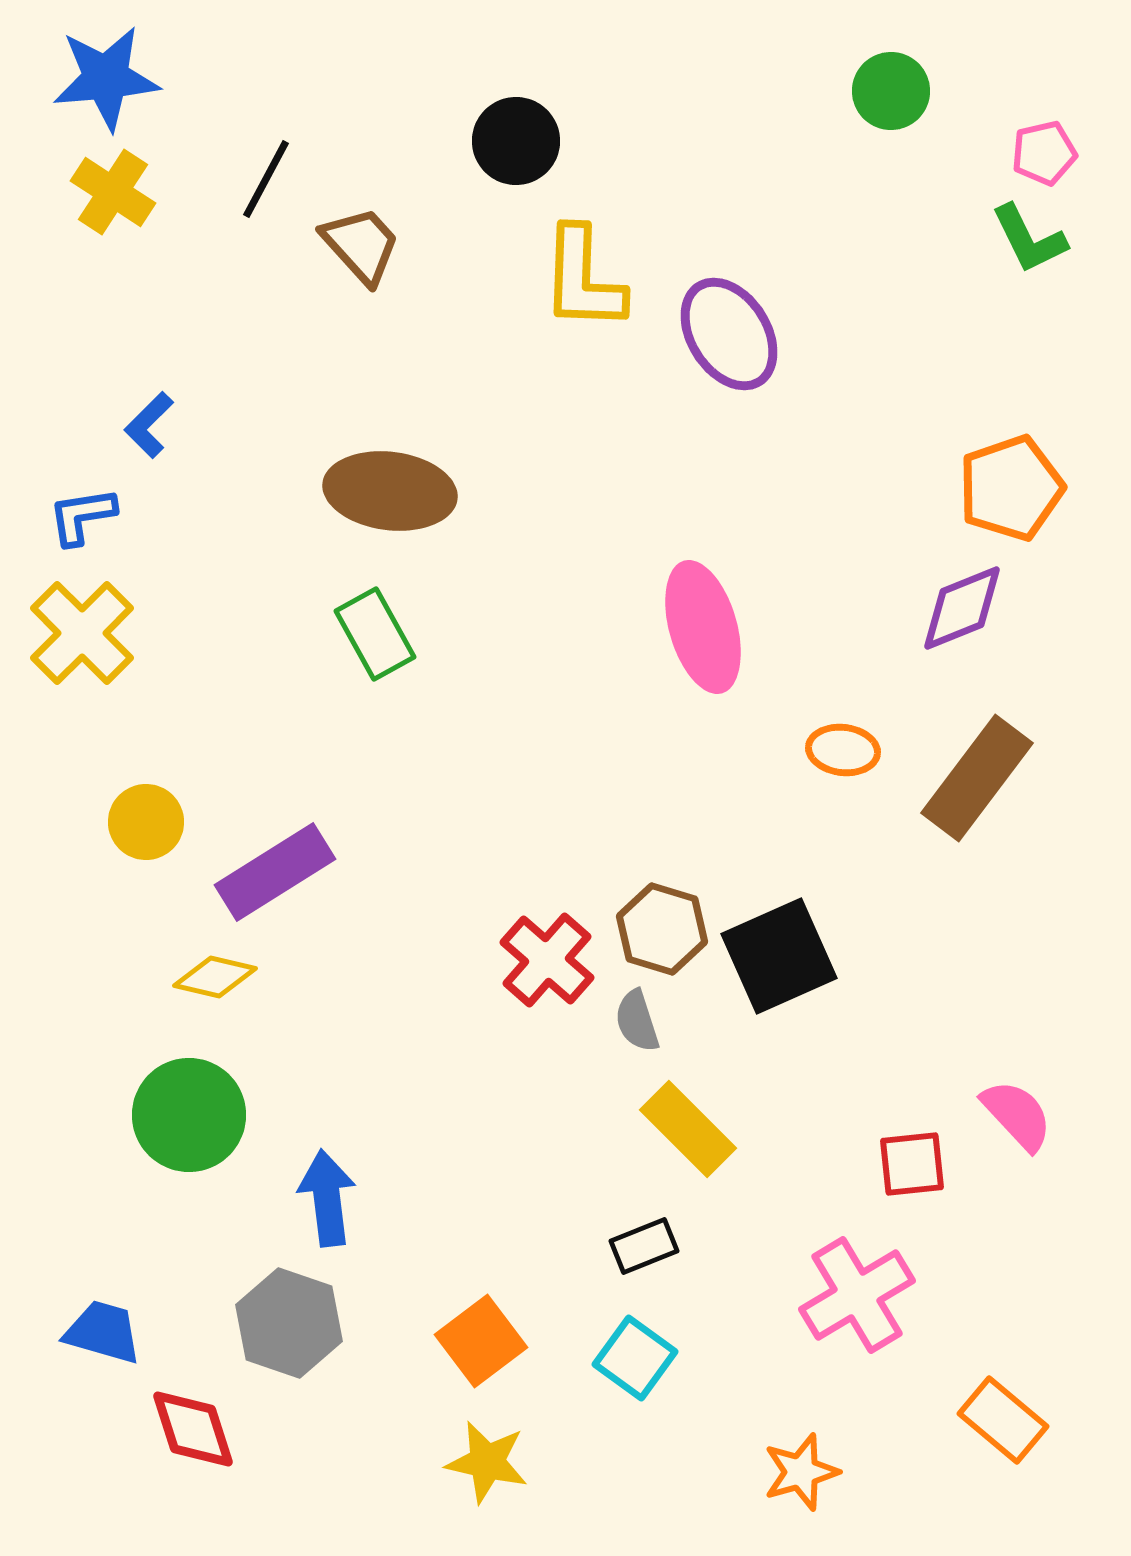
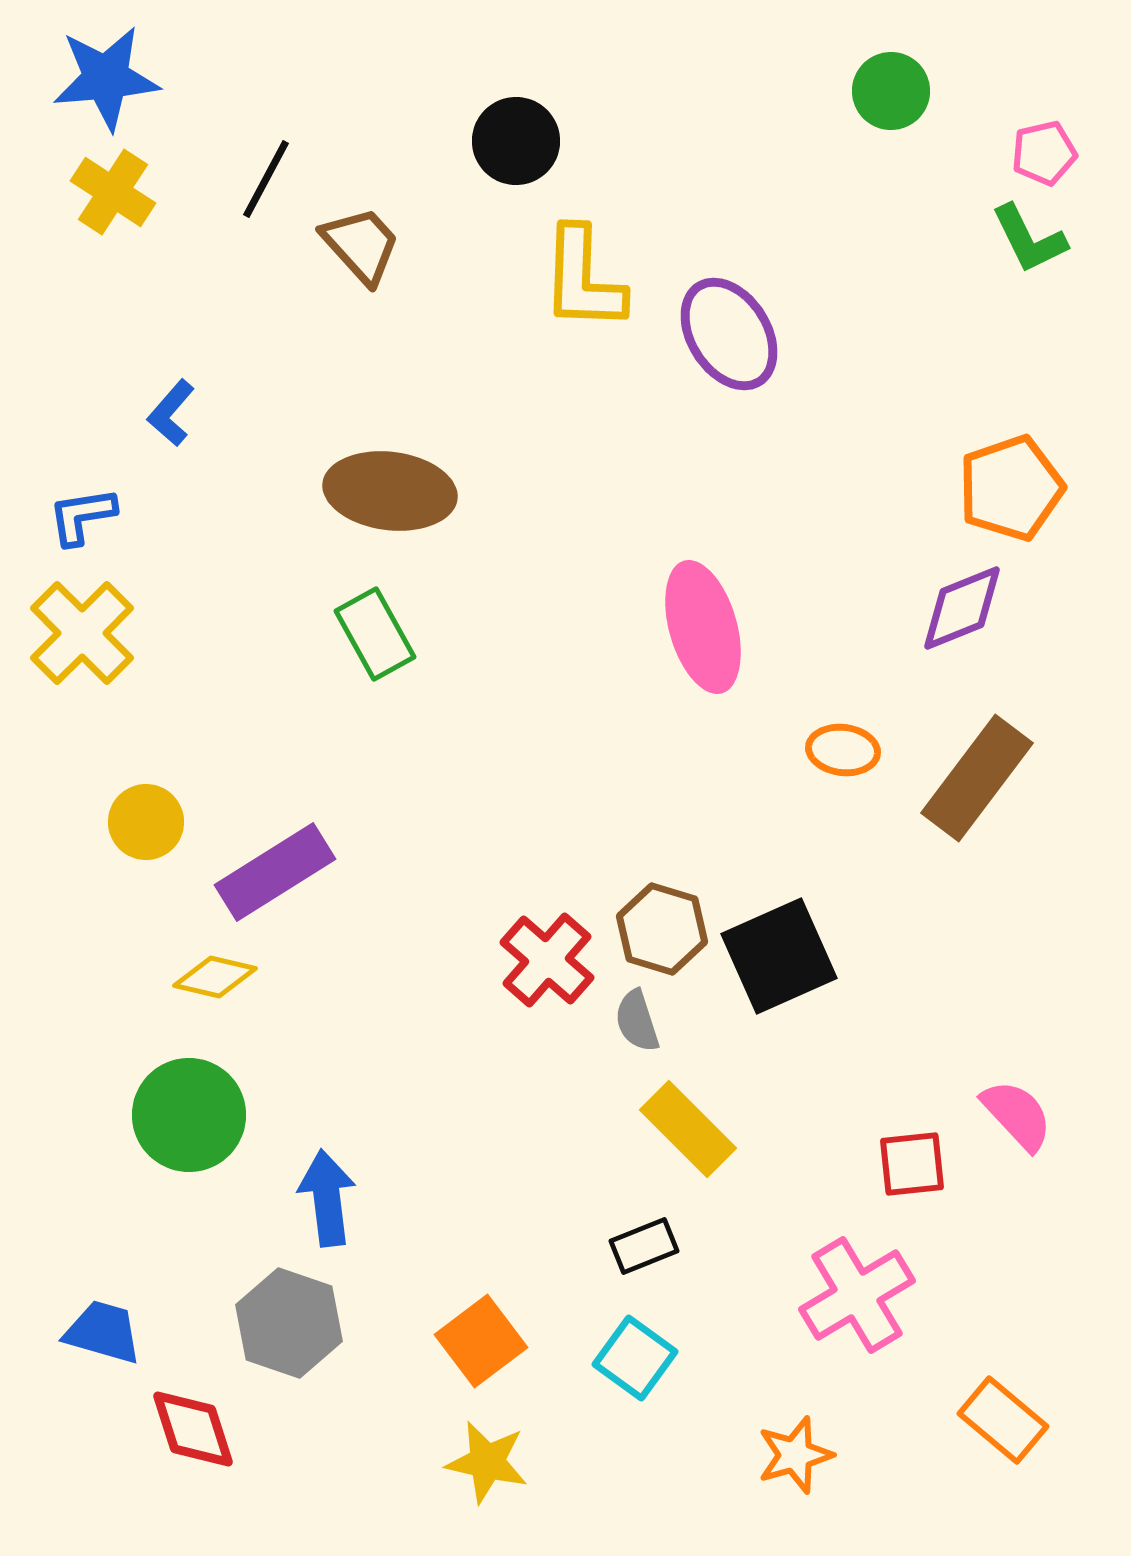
blue L-shape at (149, 425): moved 22 px right, 12 px up; rotated 4 degrees counterclockwise
orange star at (801, 1472): moved 6 px left, 17 px up
